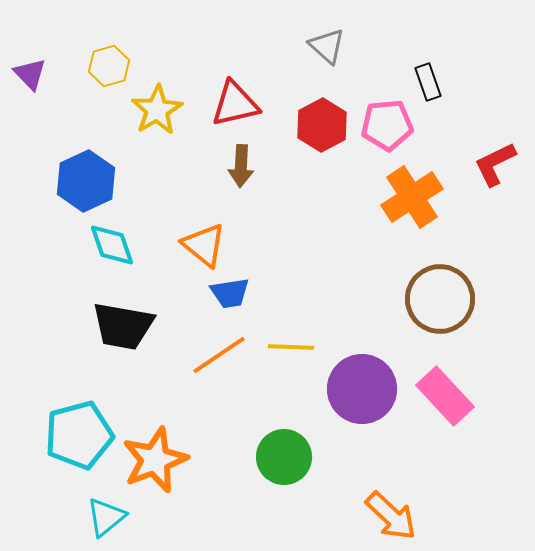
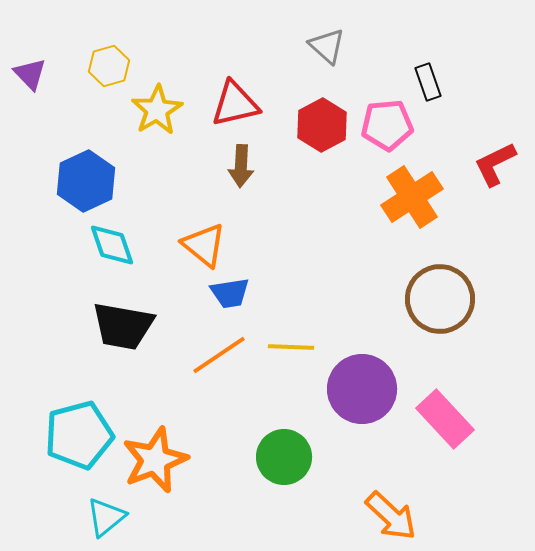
pink rectangle: moved 23 px down
